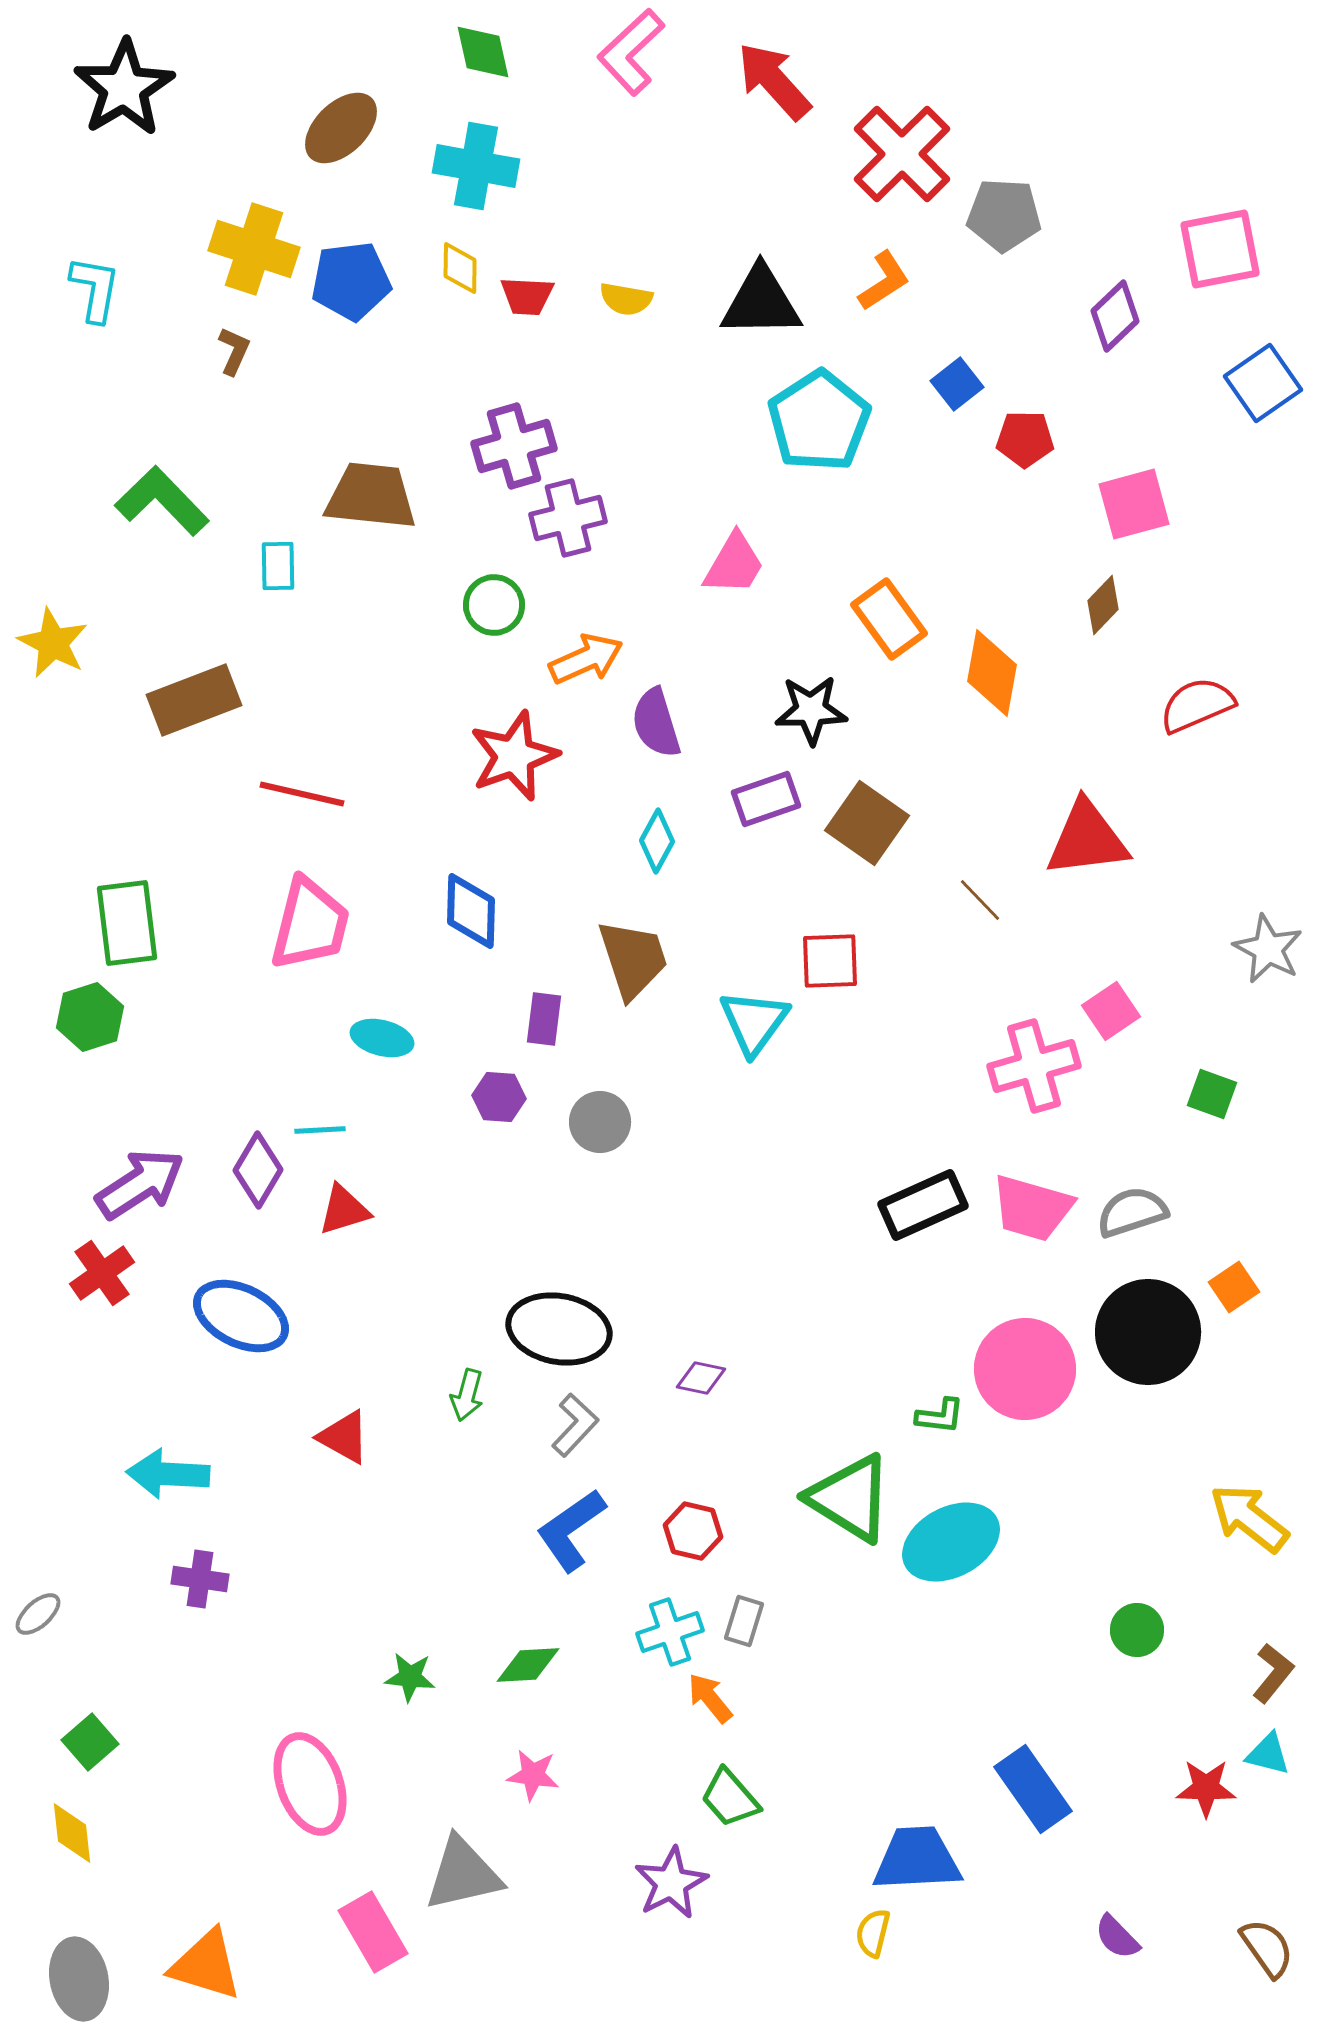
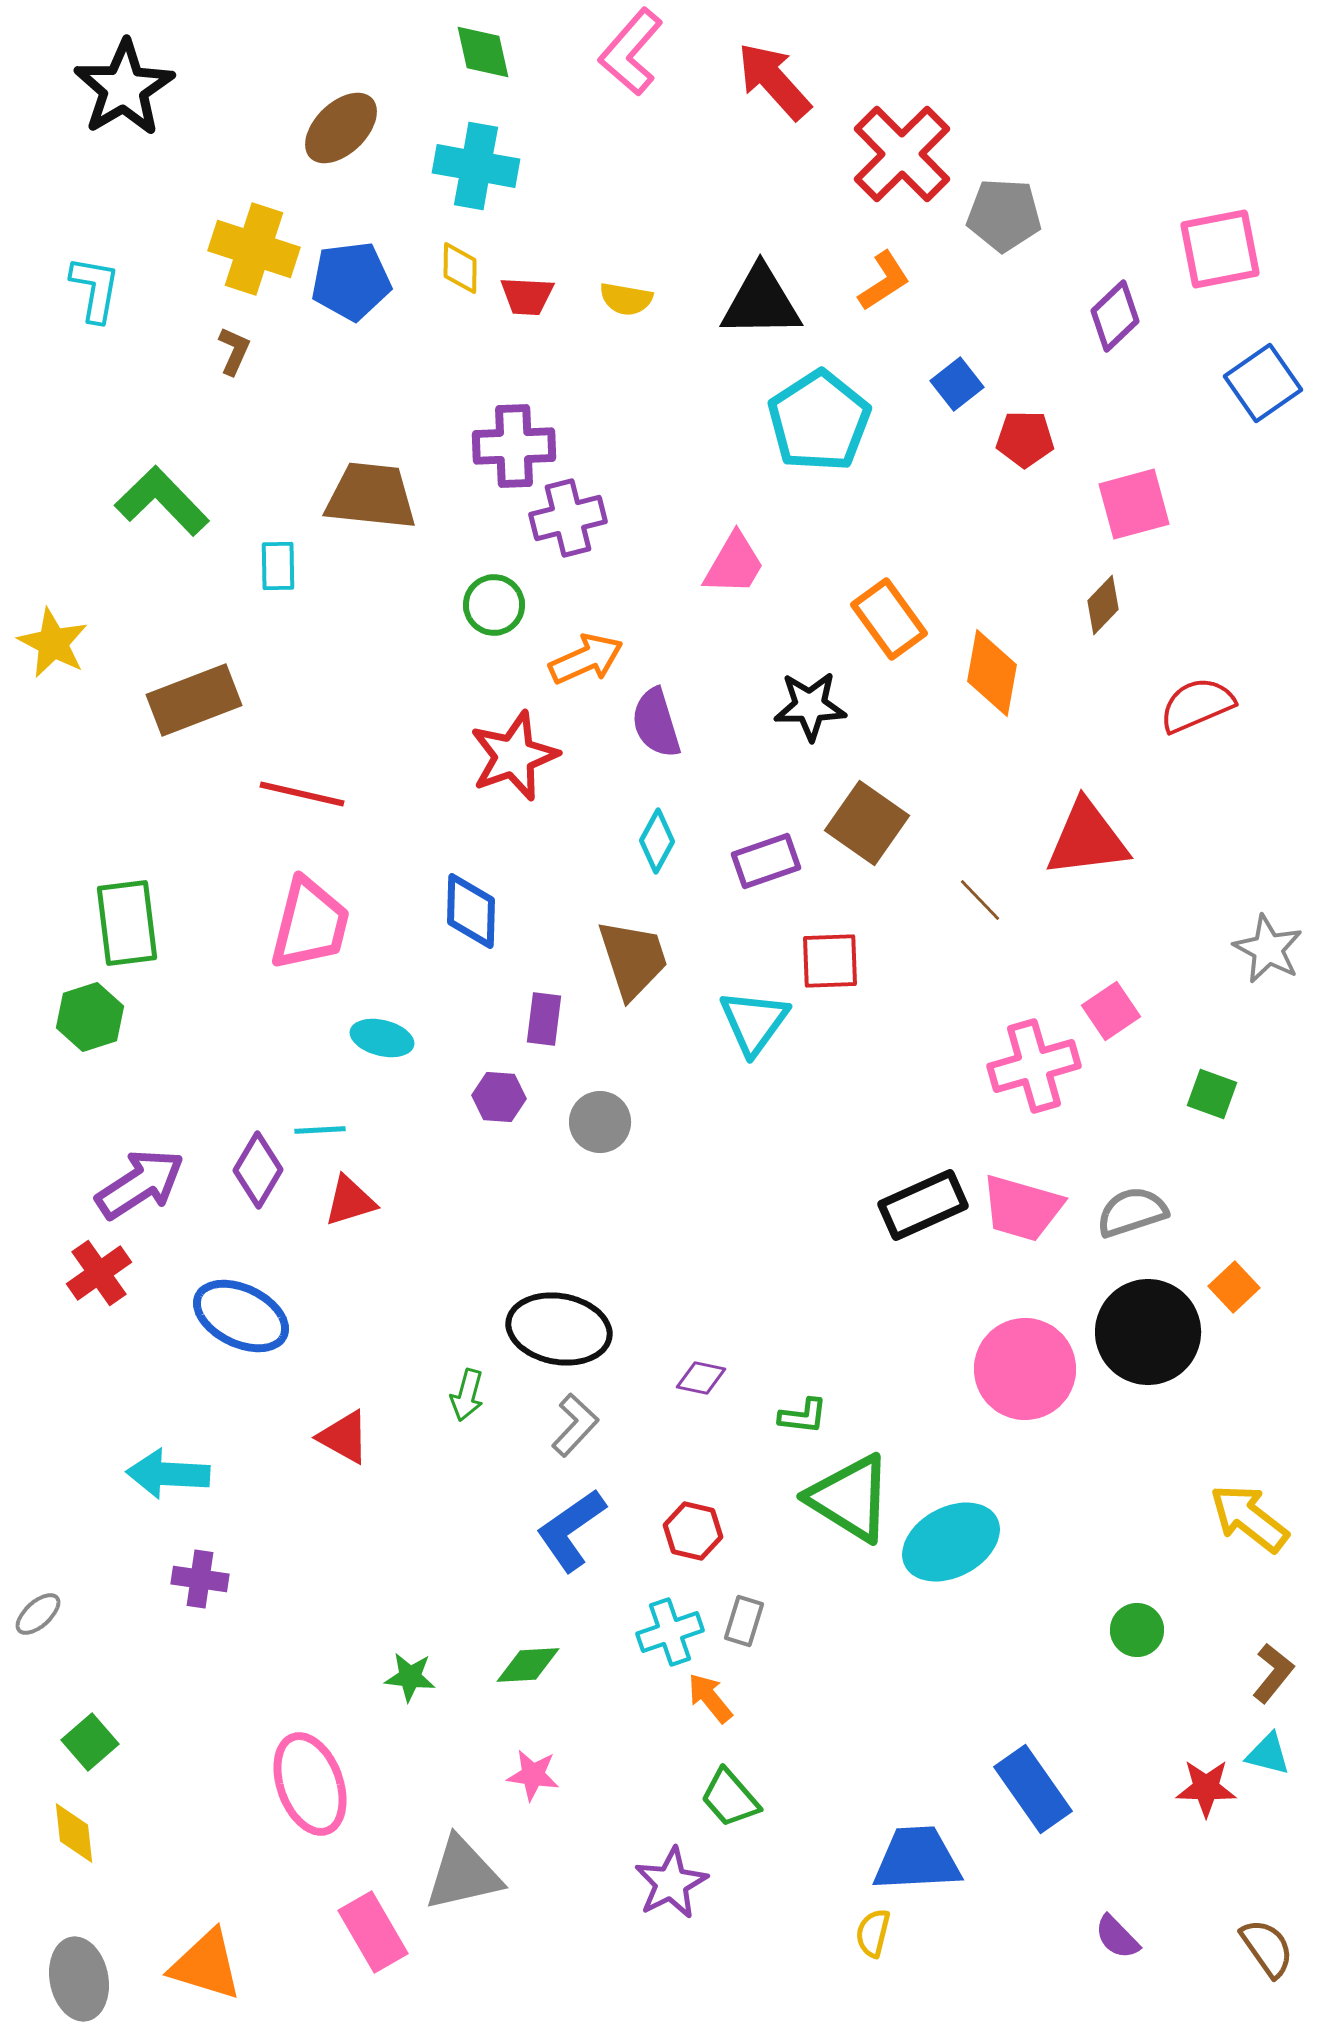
pink L-shape at (631, 52): rotated 6 degrees counterclockwise
purple cross at (514, 446): rotated 14 degrees clockwise
black star at (811, 710): moved 1 px left, 4 px up
purple rectangle at (766, 799): moved 62 px down
pink trapezoid at (1032, 1208): moved 10 px left
red triangle at (344, 1210): moved 6 px right, 9 px up
red cross at (102, 1273): moved 3 px left
orange square at (1234, 1287): rotated 9 degrees counterclockwise
green L-shape at (940, 1416): moved 137 px left
yellow diamond at (72, 1833): moved 2 px right
